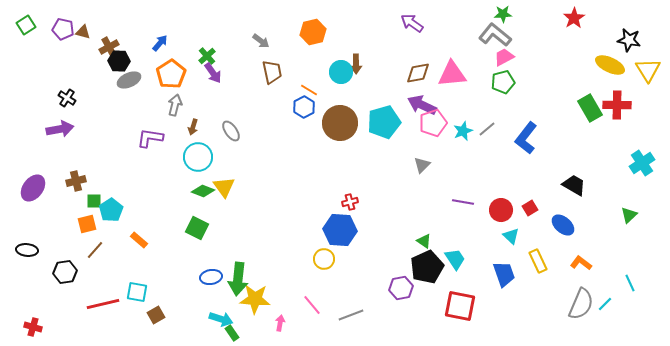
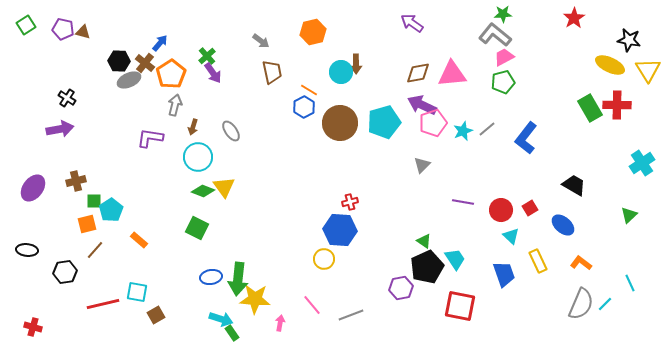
brown cross at (109, 47): moved 36 px right, 16 px down; rotated 24 degrees counterclockwise
